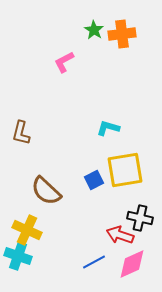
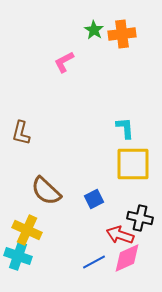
cyan L-shape: moved 17 px right; rotated 70 degrees clockwise
yellow square: moved 8 px right, 6 px up; rotated 9 degrees clockwise
blue square: moved 19 px down
pink diamond: moved 5 px left, 6 px up
